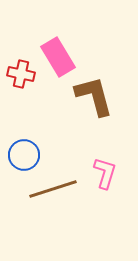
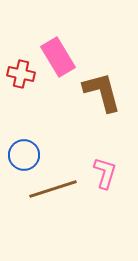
brown L-shape: moved 8 px right, 4 px up
